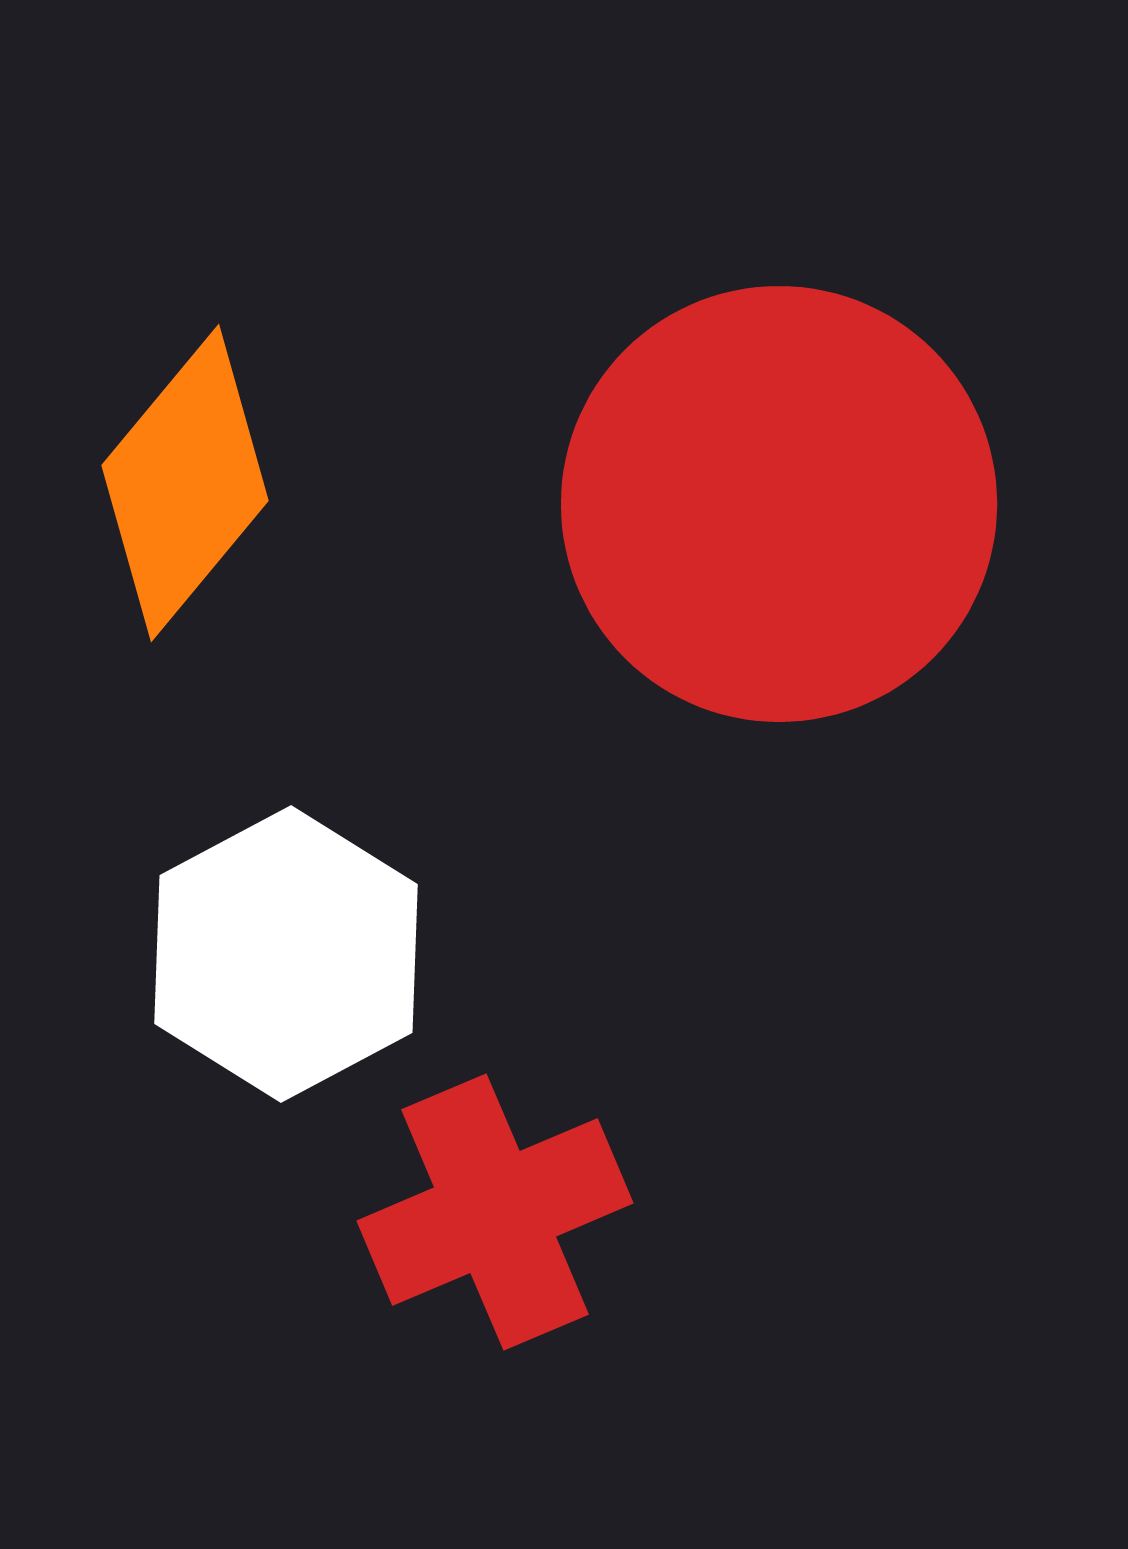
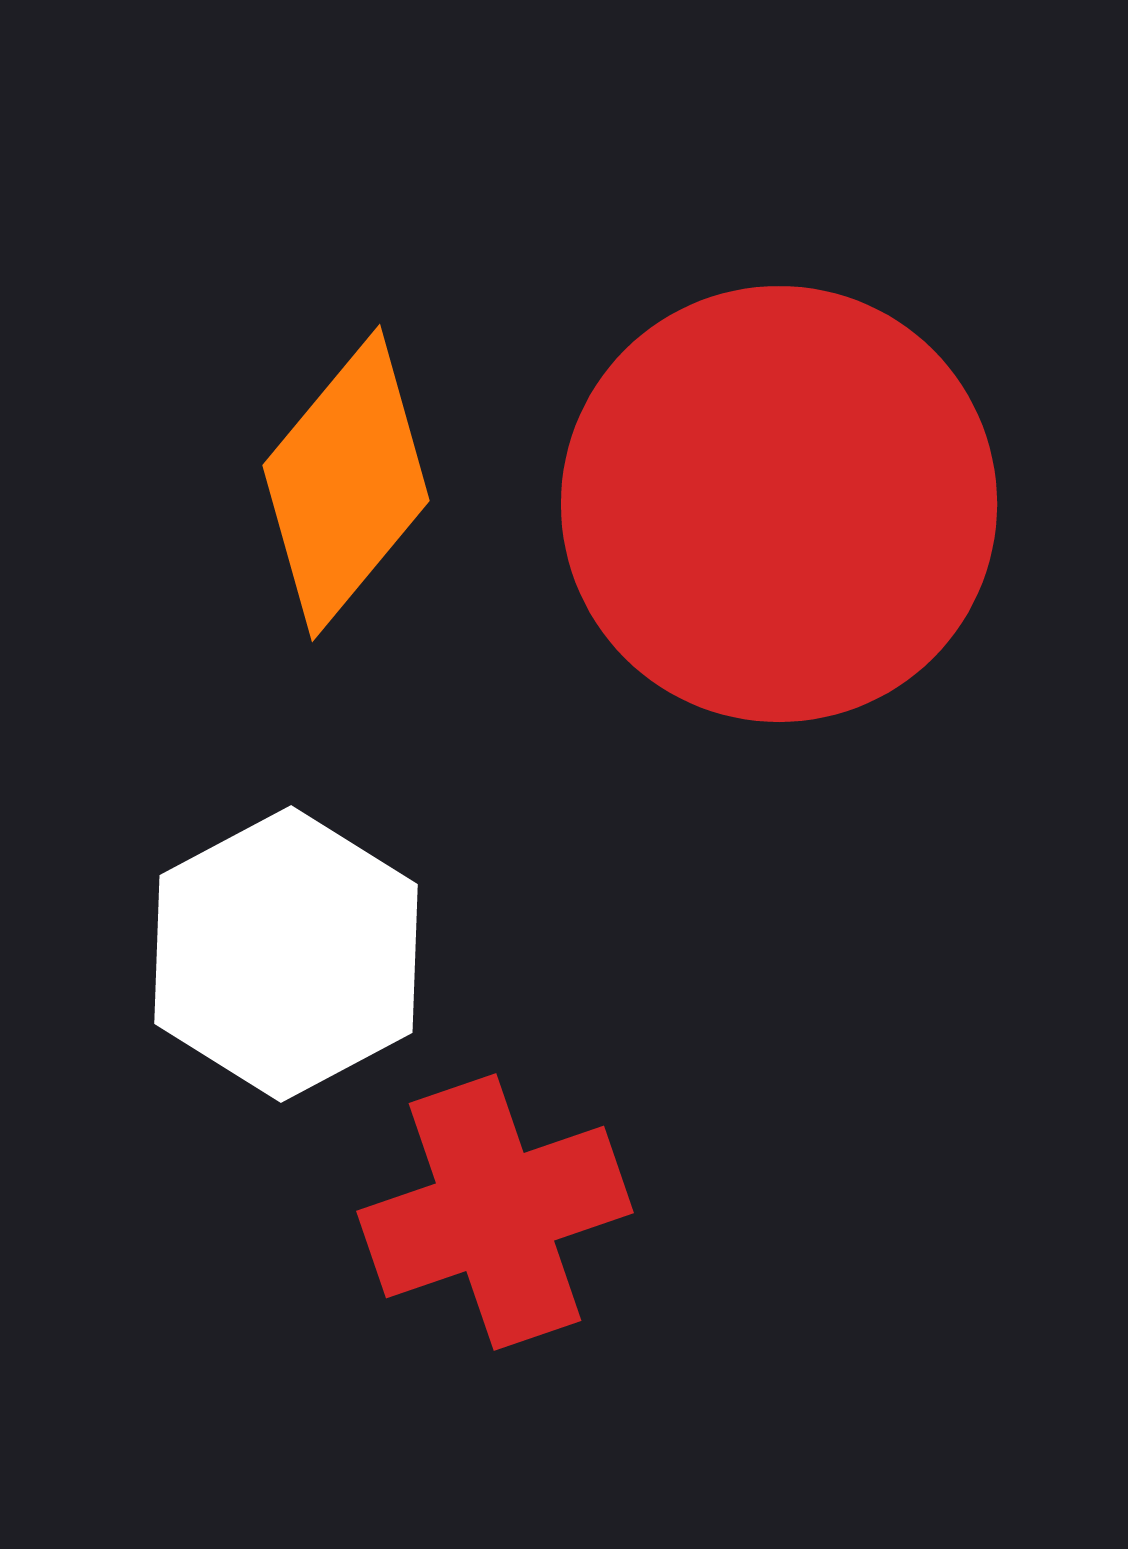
orange diamond: moved 161 px right
red cross: rotated 4 degrees clockwise
